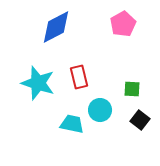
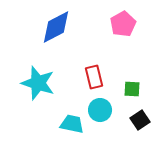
red rectangle: moved 15 px right
black square: rotated 18 degrees clockwise
